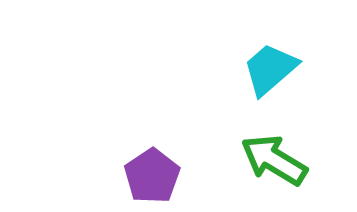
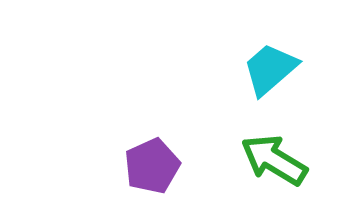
purple pentagon: moved 10 px up; rotated 10 degrees clockwise
